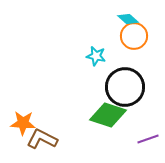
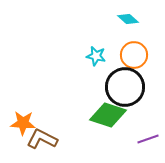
orange circle: moved 19 px down
